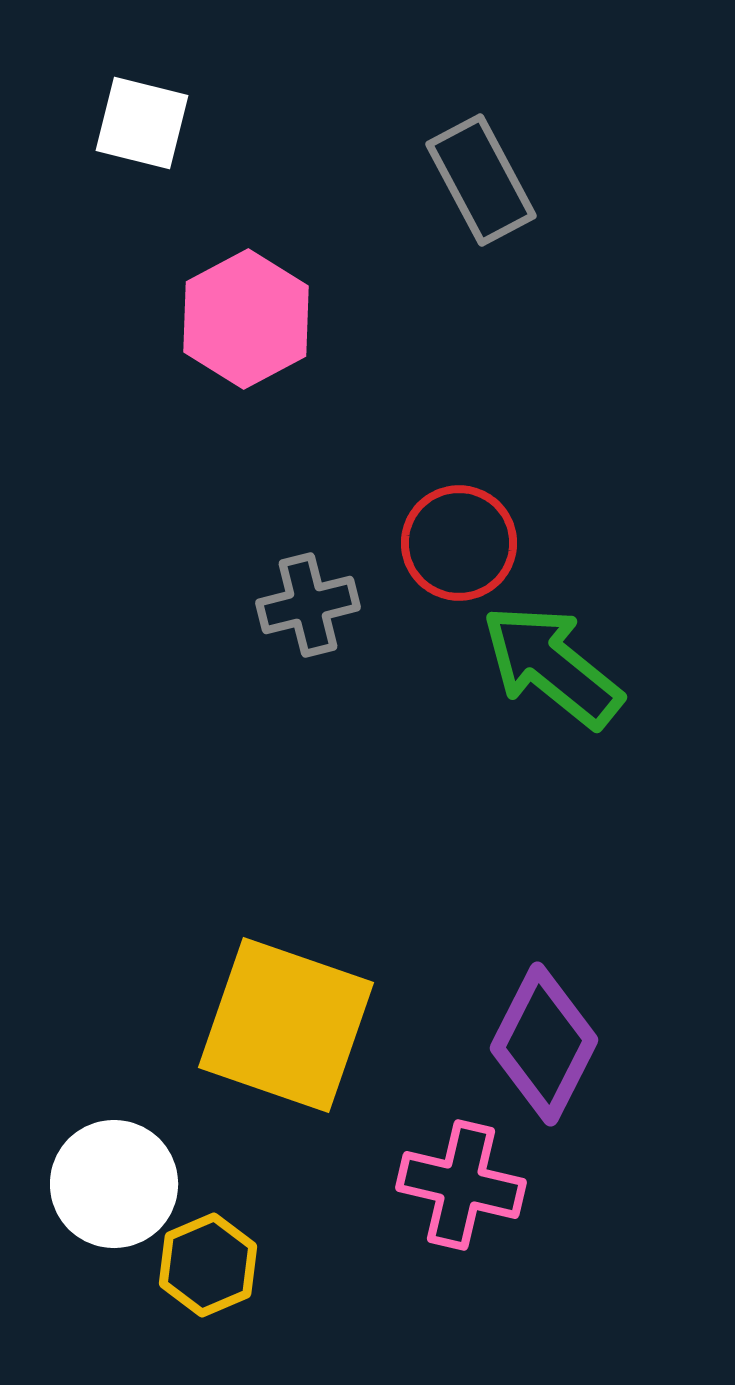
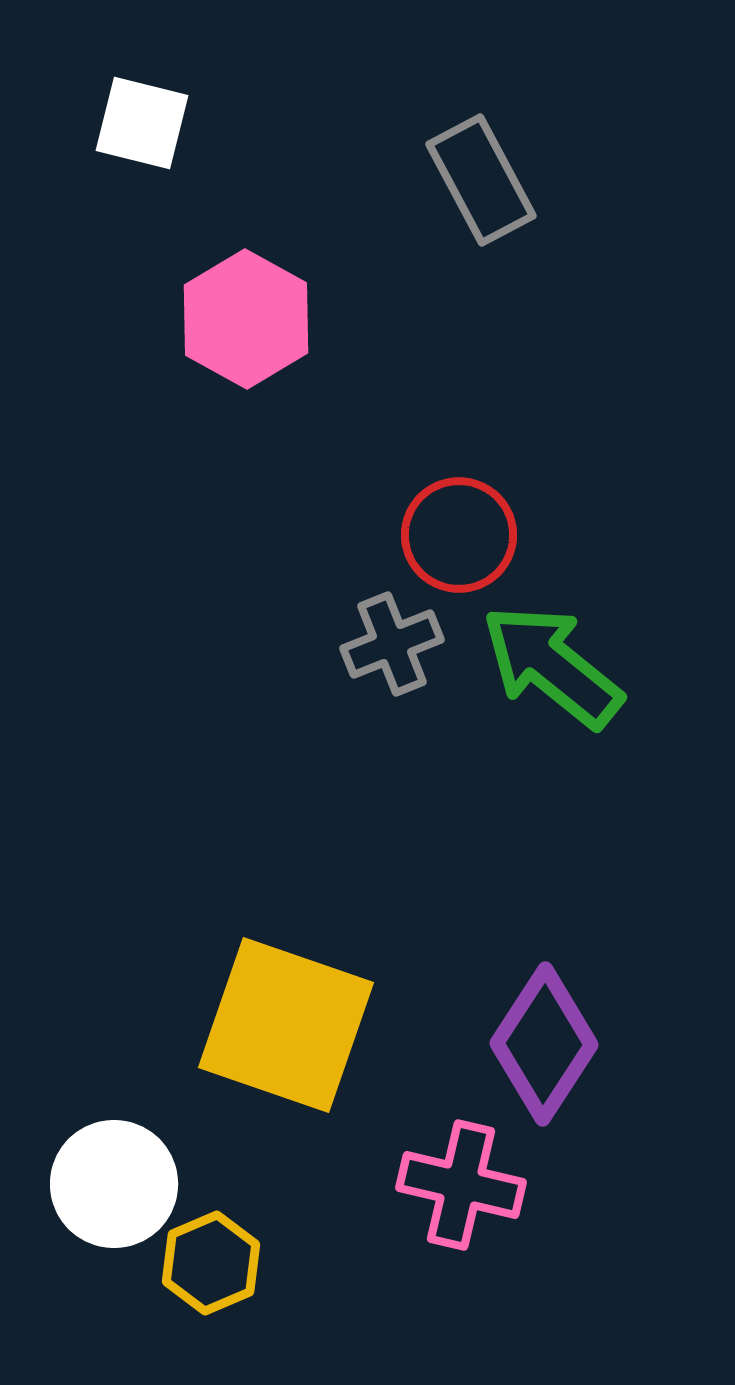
pink hexagon: rotated 3 degrees counterclockwise
red circle: moved 8 px up
gray cross: moved 84 px right, 39 px down; rotated 8 degrees counterclockwise
purple diamond: rotated 6 degrees clockwise
yellow hexagon: moved 3 px right, 2 px up
